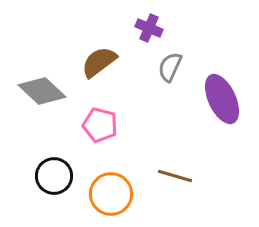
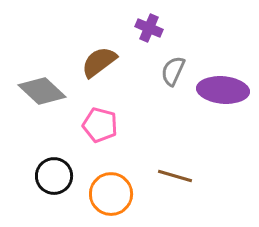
gray semicircle: moved 3 px right, 4 px down
purple ellipse: moved 1 px right, 9 px up; rotated 60 degrees counterclockwise
